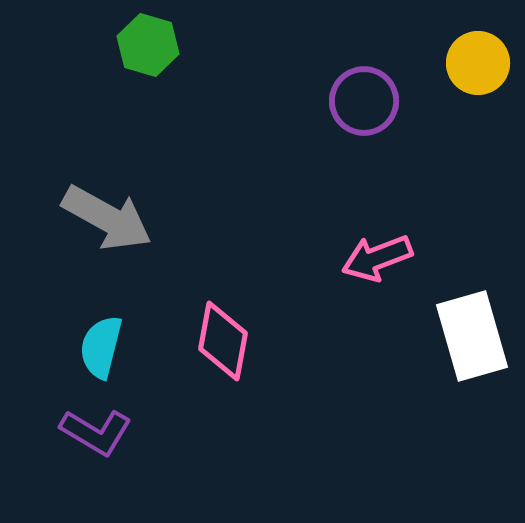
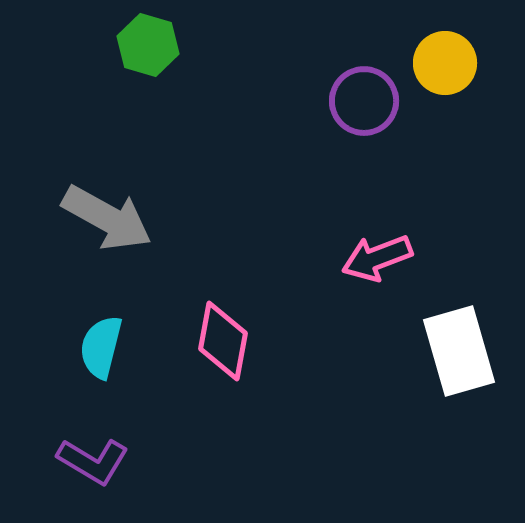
yellow circle: moved 33 px left
white rectangle: moved 13 px left, 15 px down
purple L-shape: moved 3 px left, 29 px down
